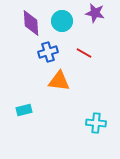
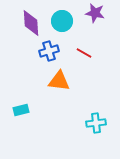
blue cross: moved 1 px right, 1 px up
cyan rectangle: moved 3 px left
cyan cross: rotated 12 degrees counterclockwise
